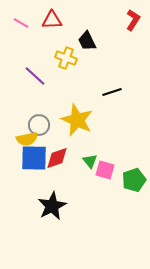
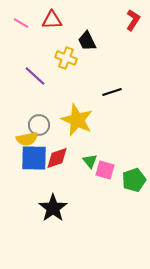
black star: moved 1 px right, 2 px down; rotated 8 degrees counterclockwise
